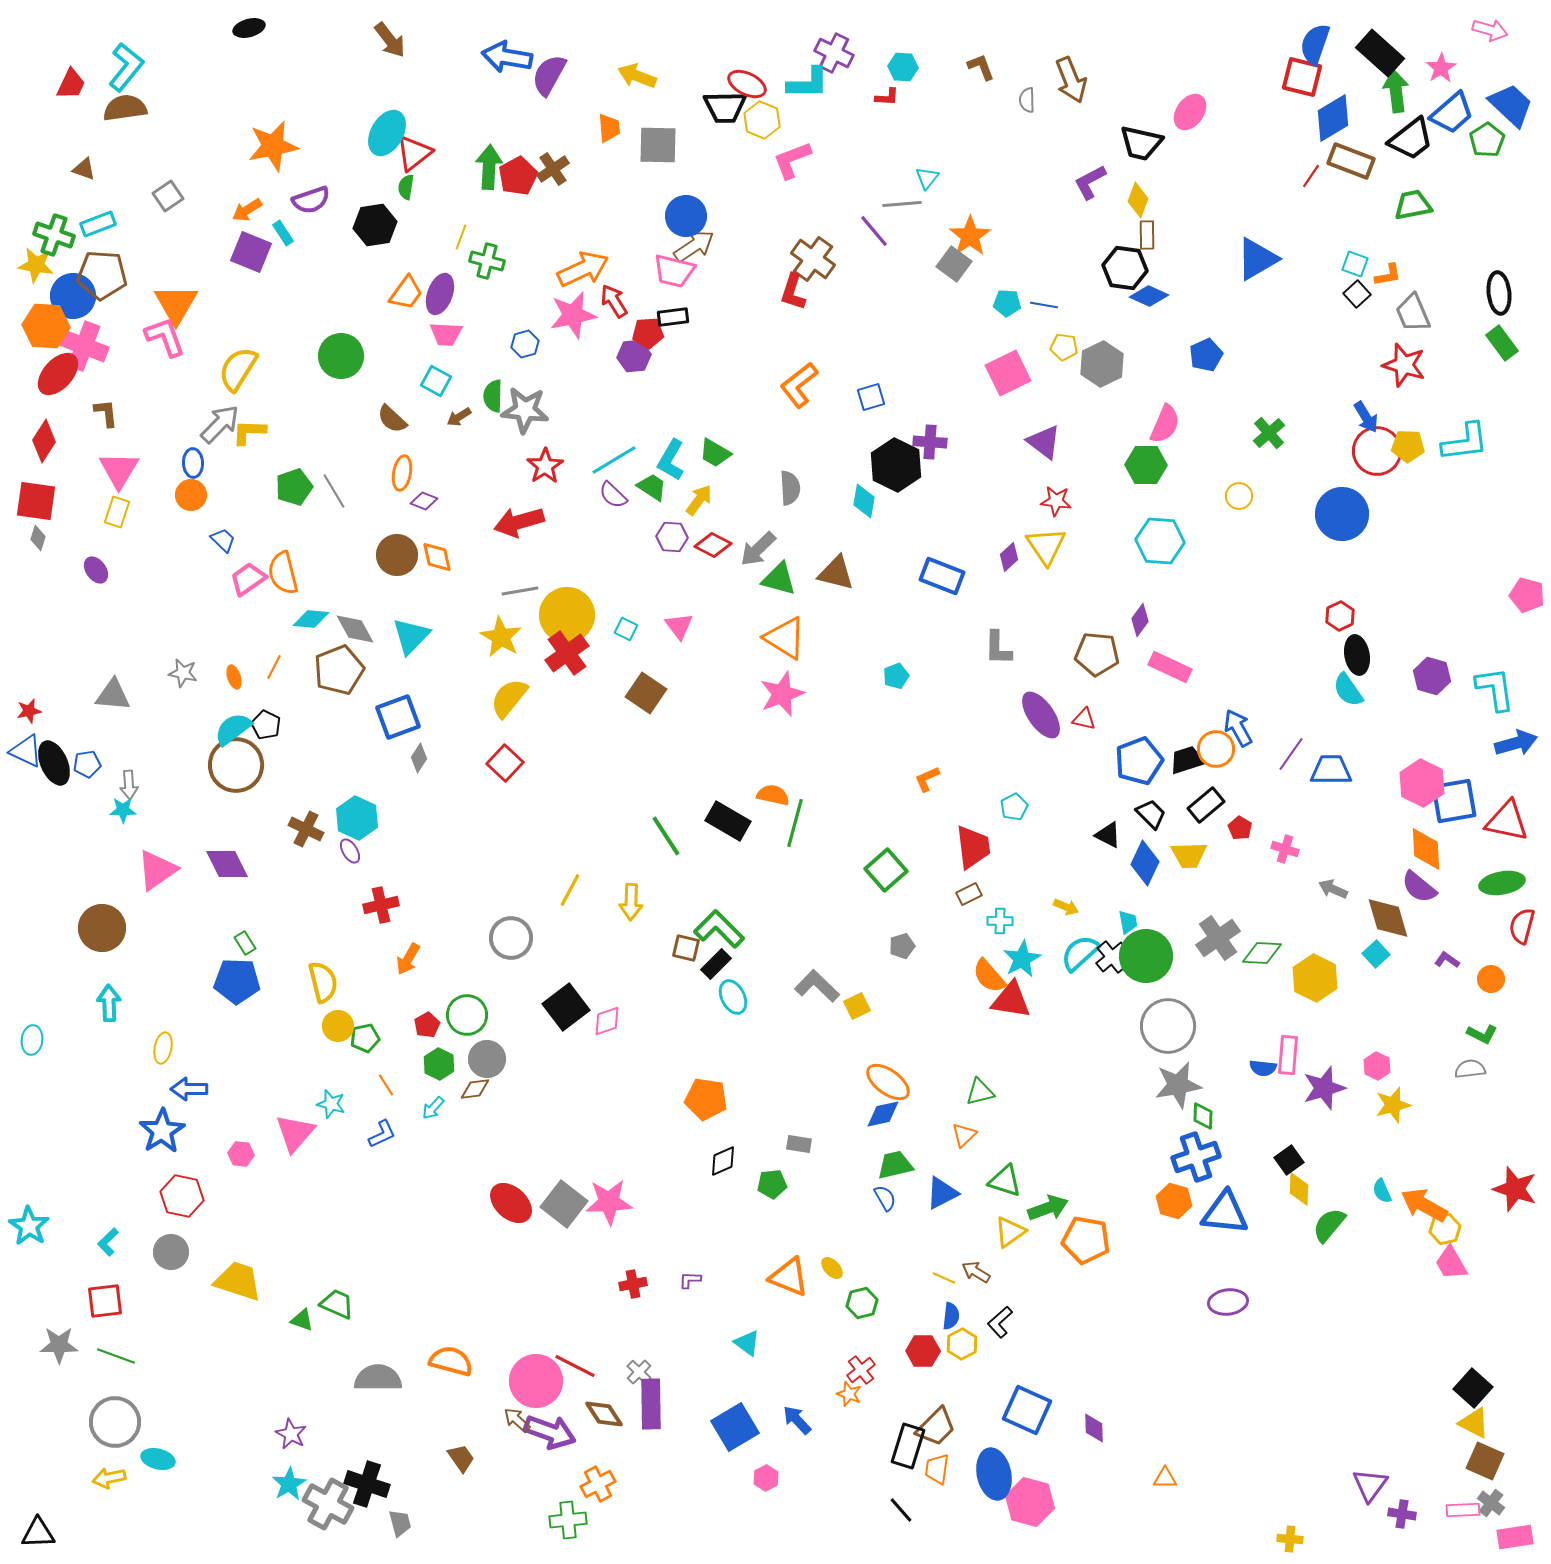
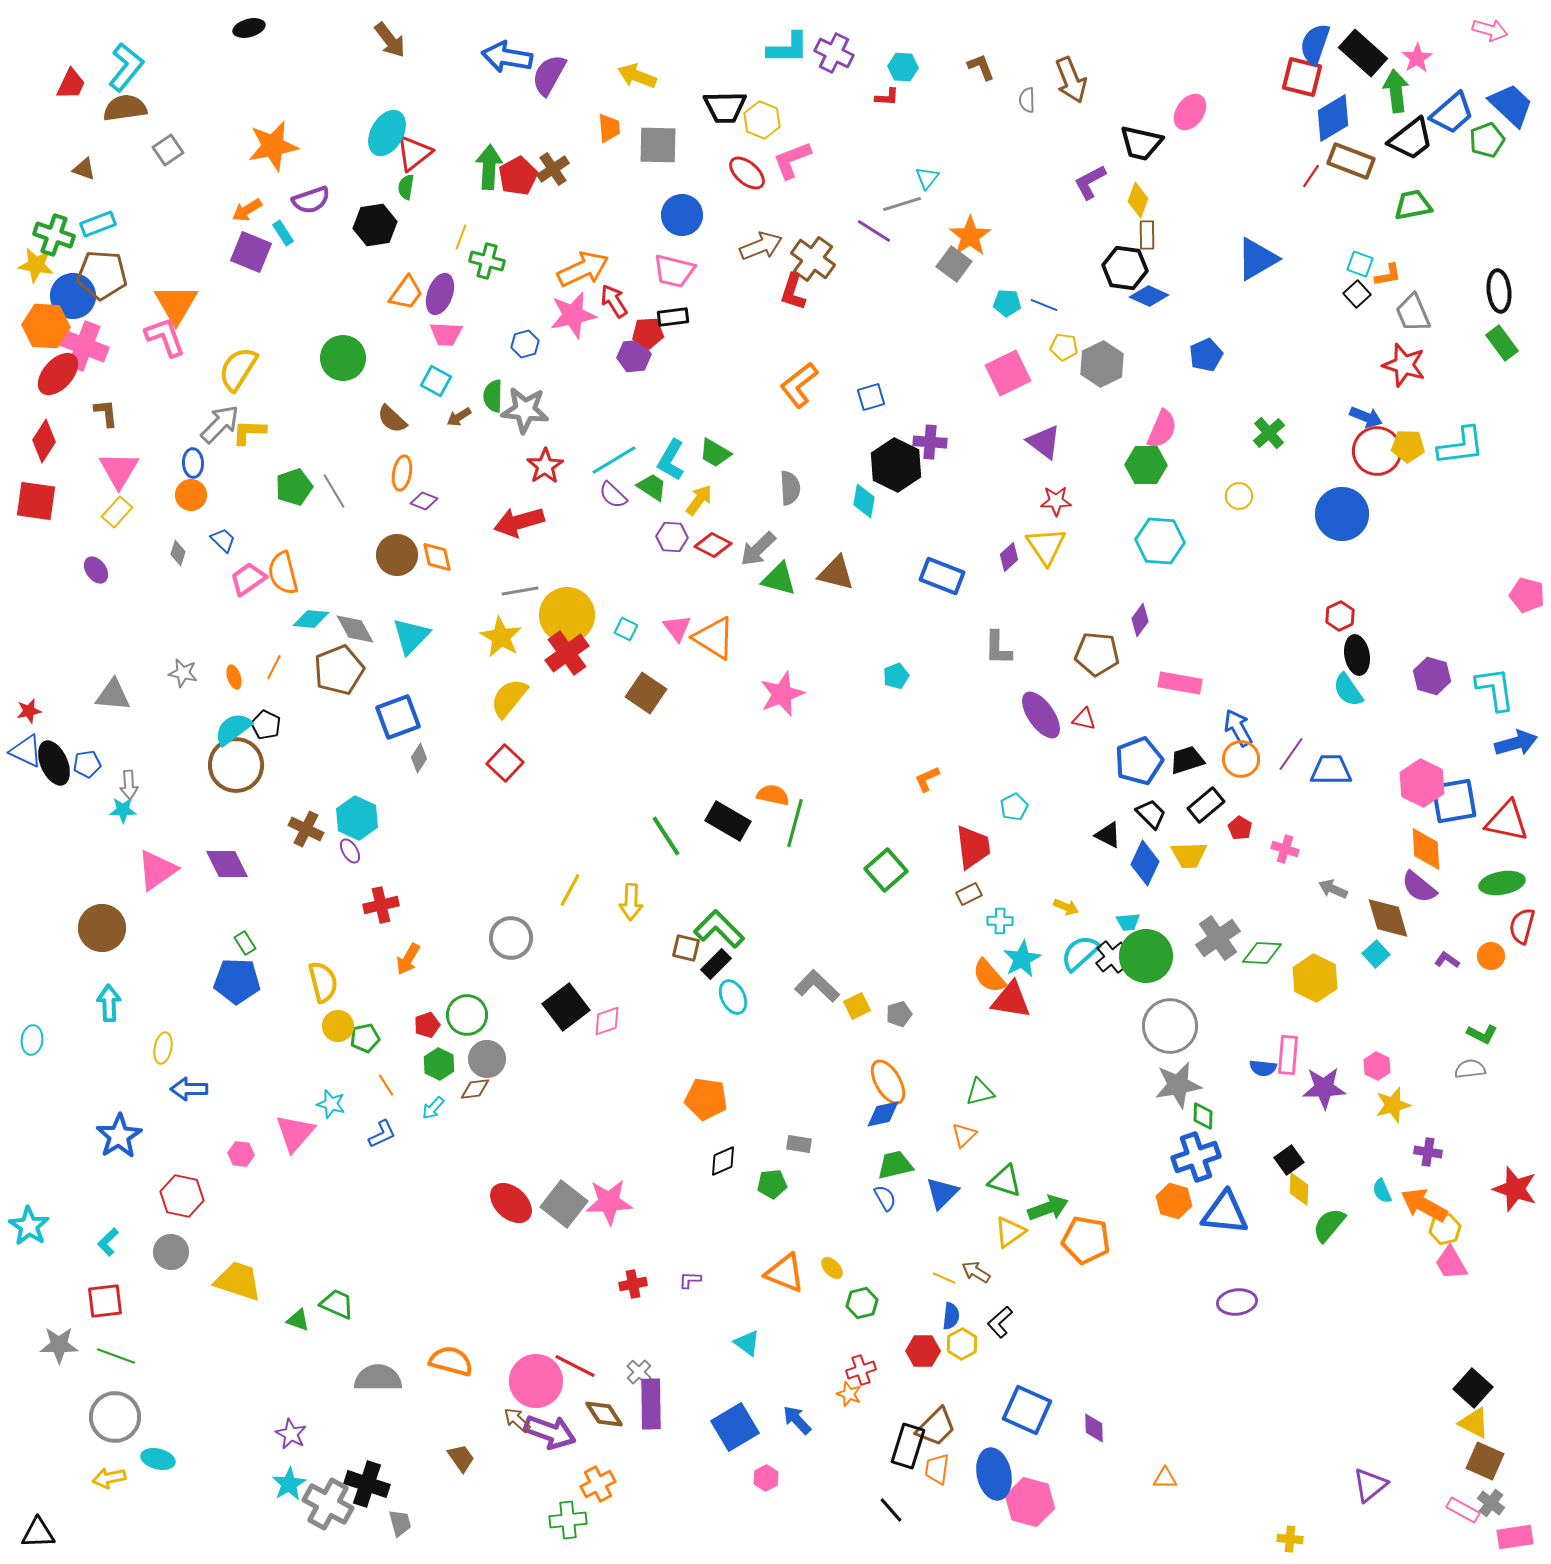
black rectangle at (1380, 53): moved 17 px left
pink star at (1441, 68): moved 24 px left, 10 px up
cyan L-shape at (808, 83): moved 20 px left, 35 px up
red ellipse at (747, 84): moved 89 px down; rotated 15 degrees clockwise
green pentagon at (1487, 140): rotated 12 degrees clockwise
gray square at (168, 196): moved 46 px up
gray line at (902, 204): rotated 12 degrees counterclockwise
blue circle at (686, 216): moved 4 px left, 1 px up
purple line at (874, 231): rotated 18 degrees counterclockwise
brown arrow at (694, 246): moved 67 px right; rotated 12 degrees clockwise
cyan square at (1355, 264): moved 5 px right
black ellipse at (1499, 293): moved 2 px up
blue line at (1044, 305): rotated 12 degrees clockwise
green circle at (341, 356): moved 2 px right, 2 px down
blue arrow at (1366, 417): rotated 36 degrees counterclockwise
pink semicircle at (1165, 424): moved 3 px left, 5 px down
cyan L-shape at (1465, 442): moved 4 px left, 4 px down
red star at (1056, 501): rotated 8 degrees counterclockwise
yellow rectangle at (117, 512): rotated 24 degrees clockwise
gray diamond at (38, 538): moved 140 px right, 15 px down
pink triangle at (679, 626): moved 2 px left, 2 px down
orange triangle at (785, 638): moved 71 px left
pink rectangle at (1170, 667): moved 10 px right, 16 px down; rotated 15 degrees counterclockwise
orange circle at (1216, 749): moved 25 px right, 10 px down
cyan trapezoid at (1128, 922): rotated 95 degrees clockwise
gray pentagon at (902, 946): moved 3 px left, 68 px down
orange circle at (1491, 979): moved 23 px up
red pentagon at (427, 1025): rotated 10 degrees clockwise
gray circle at (1168, 1026): moved 2 px right
orange ellipse at (888, 1082): rotated 24 degrees clockwise
purple star at (1324, 1088): rotated 15 degrees clockwise
blue star at (162, 1131): moved 43 px left, 5 px down
blue triangle at (942, 1193): rotated 18 degrees counterclockwise
orange triangle at (789, 1277): moved 4 px left, 4 px up
purple ellipse at (1228, 1302): moved 9 px right
green triangle at (302, 1320): moved 4 px left
red cross at (861, 1370): rotated 20 degrees clockwise
gray circle at (115, 1422): moved 5 px up
purple triangle at (1370, 1485): rotated 15 degrees clockwise
black line at (901, 1510): moved 10 px left
pink rectangle at (1463, 1510): rotated 32 degrees clockwise
purple cross at (1402, 1514): moved 26 px right, 362 px up
